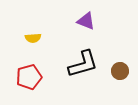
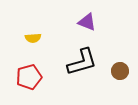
purple triangle: moved 1 px right, 1 px down
black L-shape: moved 1 px left, 2 px up
